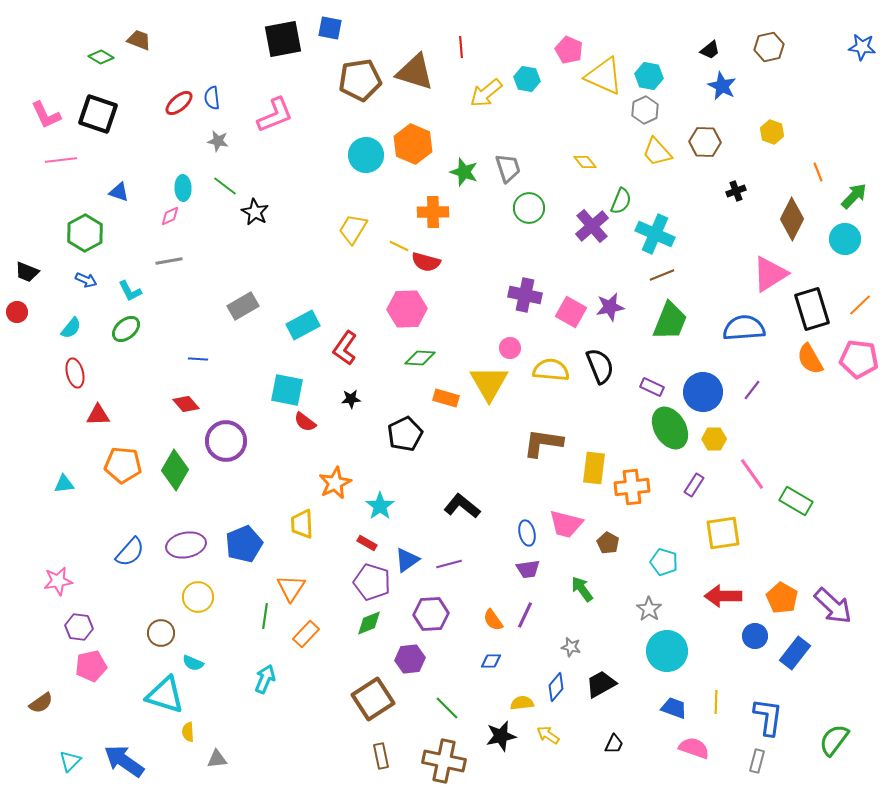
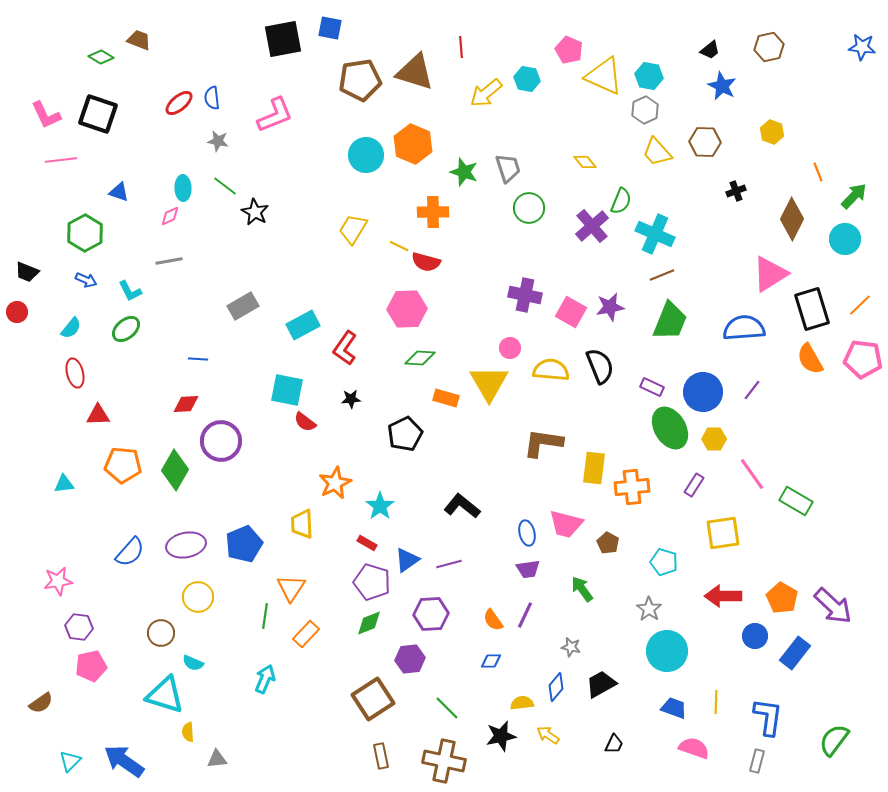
pink pentagon at (859, 359): moved 4 px right
red diamond at (186, 404): rotated 52 degrees counterclockwise
purple circle at (226, 441): moved 5 px left
